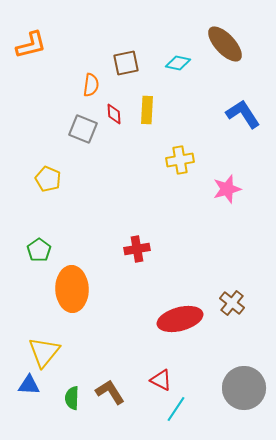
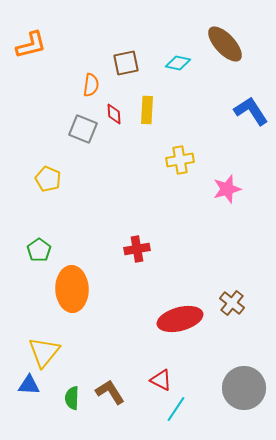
blue L-shape: moved 8 px right, 3 px up
